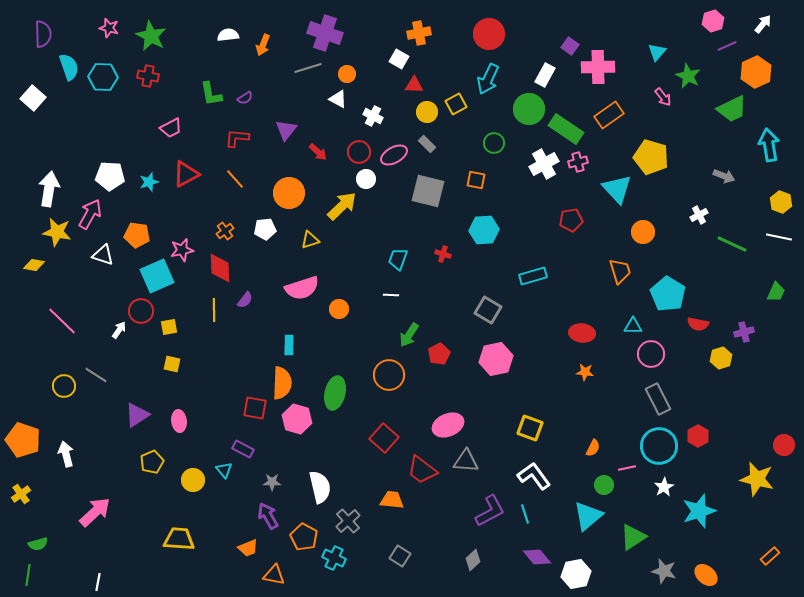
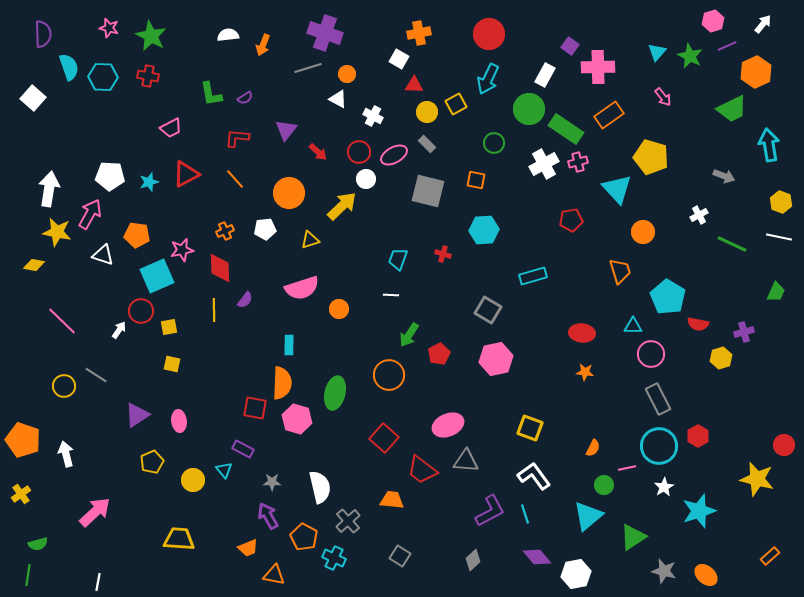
green star at (688, 76): moved 2 px right, 20 px up
orange cross at (225, 231): rotated 12 degrees clockwise
cyan pentagon at (668, 294): moved 3 px down
